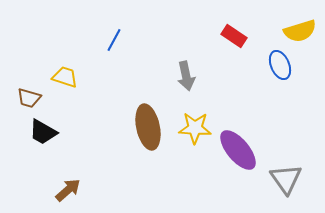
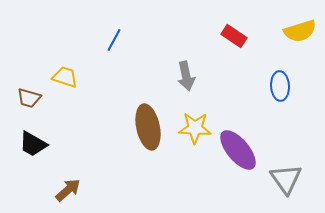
blue ellipse: moved 21 px down; rotated 20 degrees clockwise
black trapezoid: moved 10 px left, 12 px down
